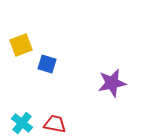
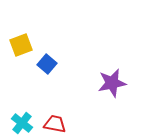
blue square: rotated 24 degrees clockwise
